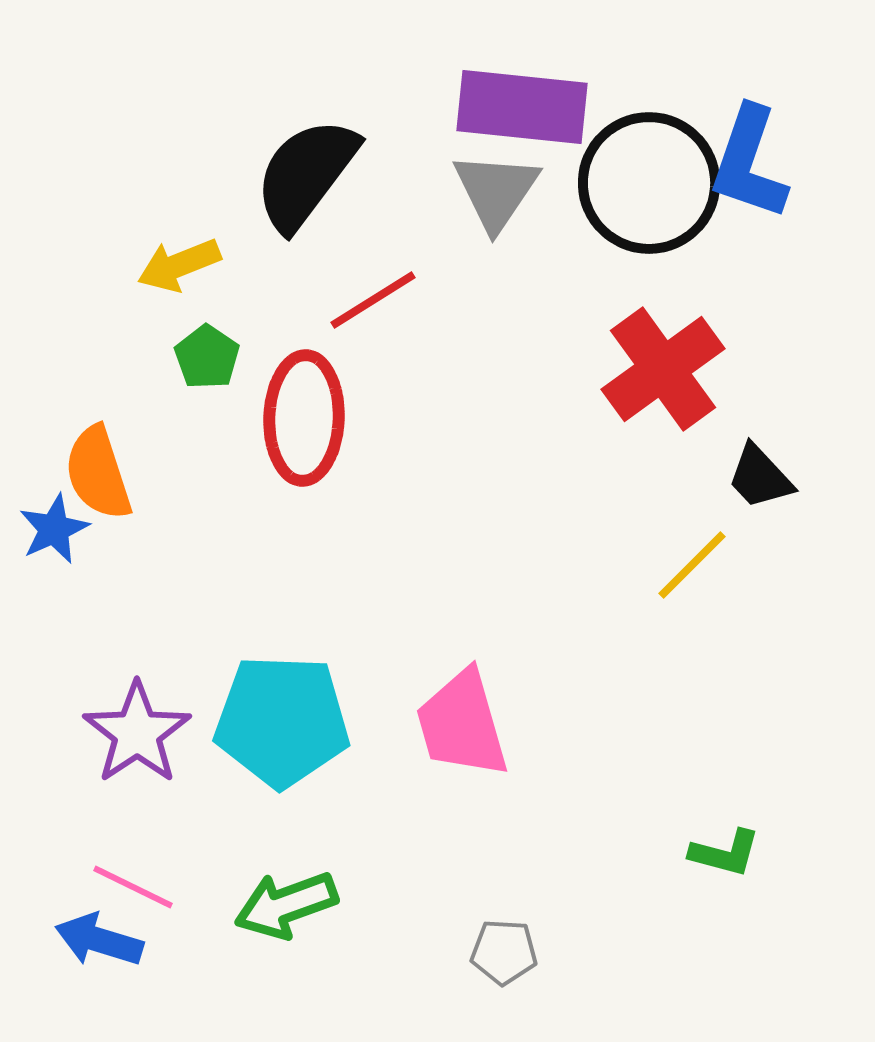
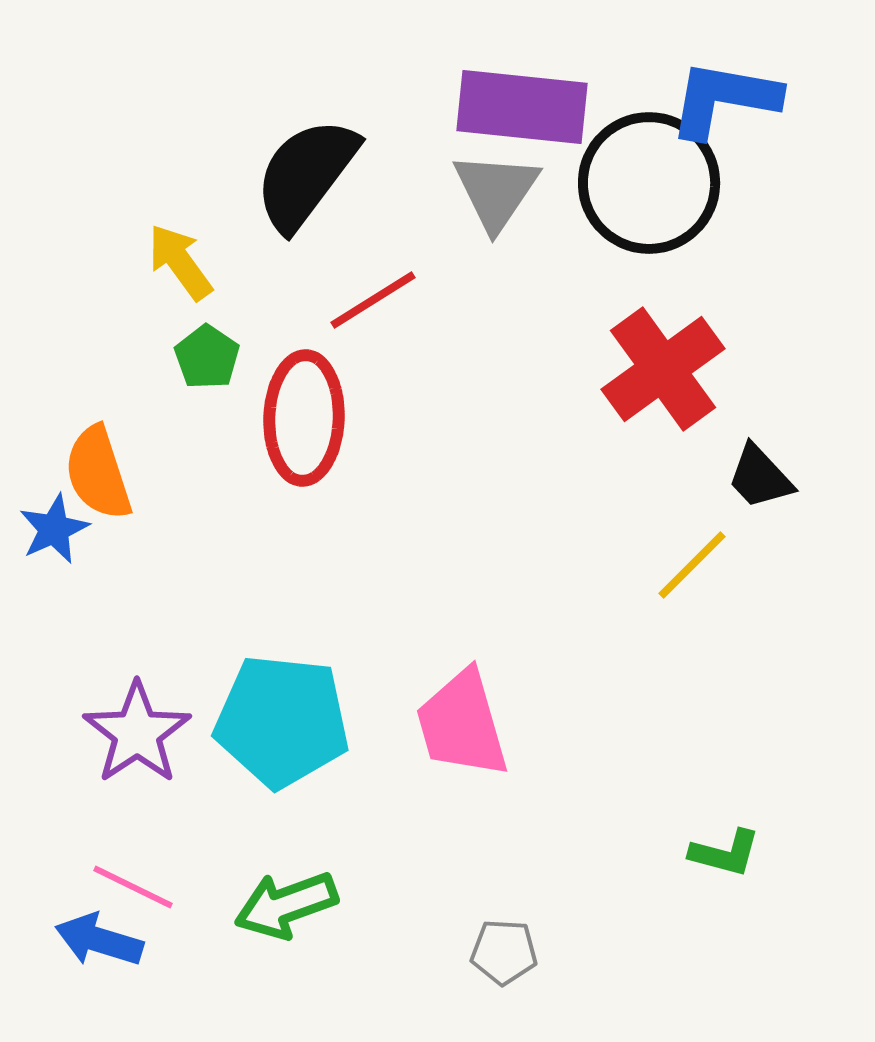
blue L-shape: moved 25 px left, 64 px up; rotated 81 degrees clockwise
yellow arrow: moved 1 px right, 3 px up; rotated 76 degrees clockwise
cyan pentagon: rotated 4 degrees clockwise
